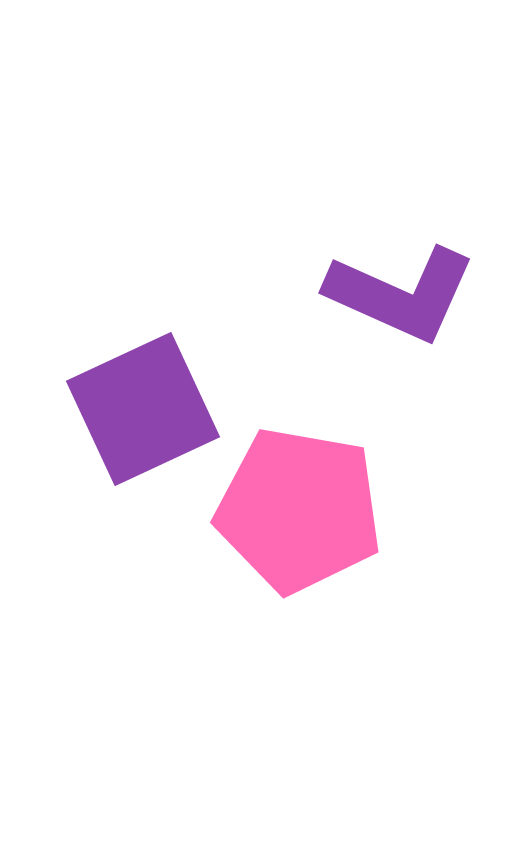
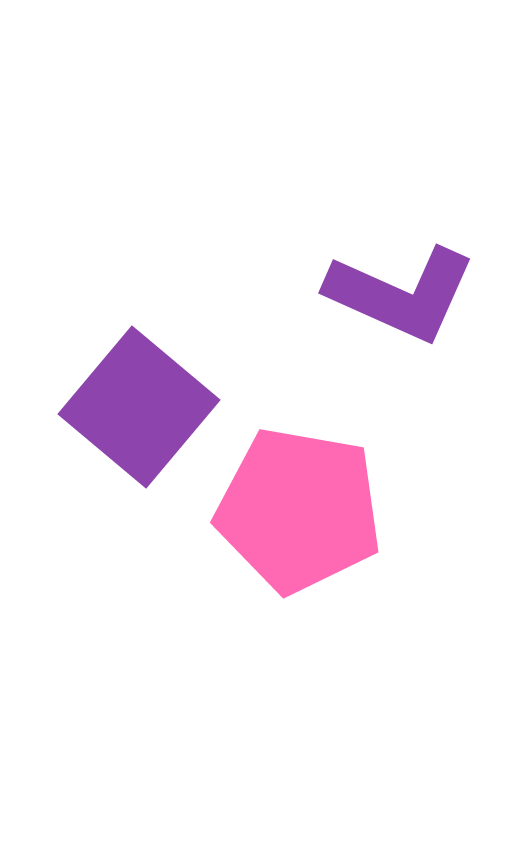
purple square: moved 4 px left, 2 px up; rotated 25 degrees counterclockwise
